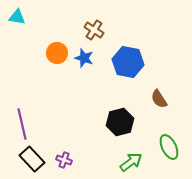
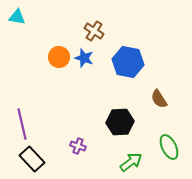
brown cross: moved 1 px down
orange circle: moved 2 px right, 4 px down
black hexagon: rotated 12 degrees clockwise
purple cross: moved 14 px right, 14 px up
